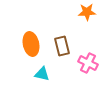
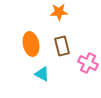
orange star: moved 28 px left
cyan triangle: rotated 14 degrees clockwise
